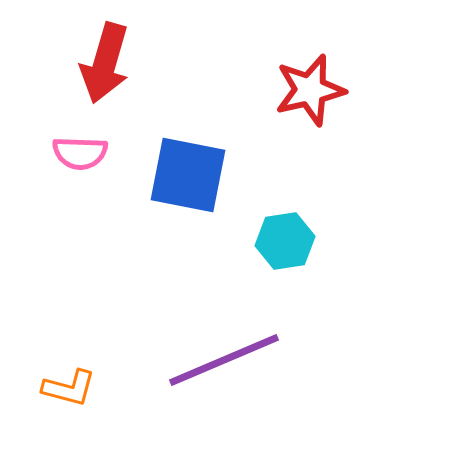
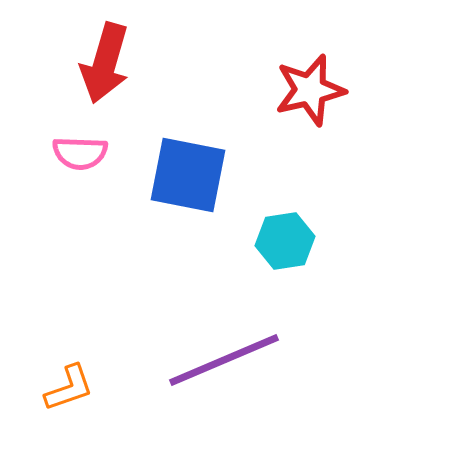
orange L-shape: rotated 34 degrees counterclockwise
